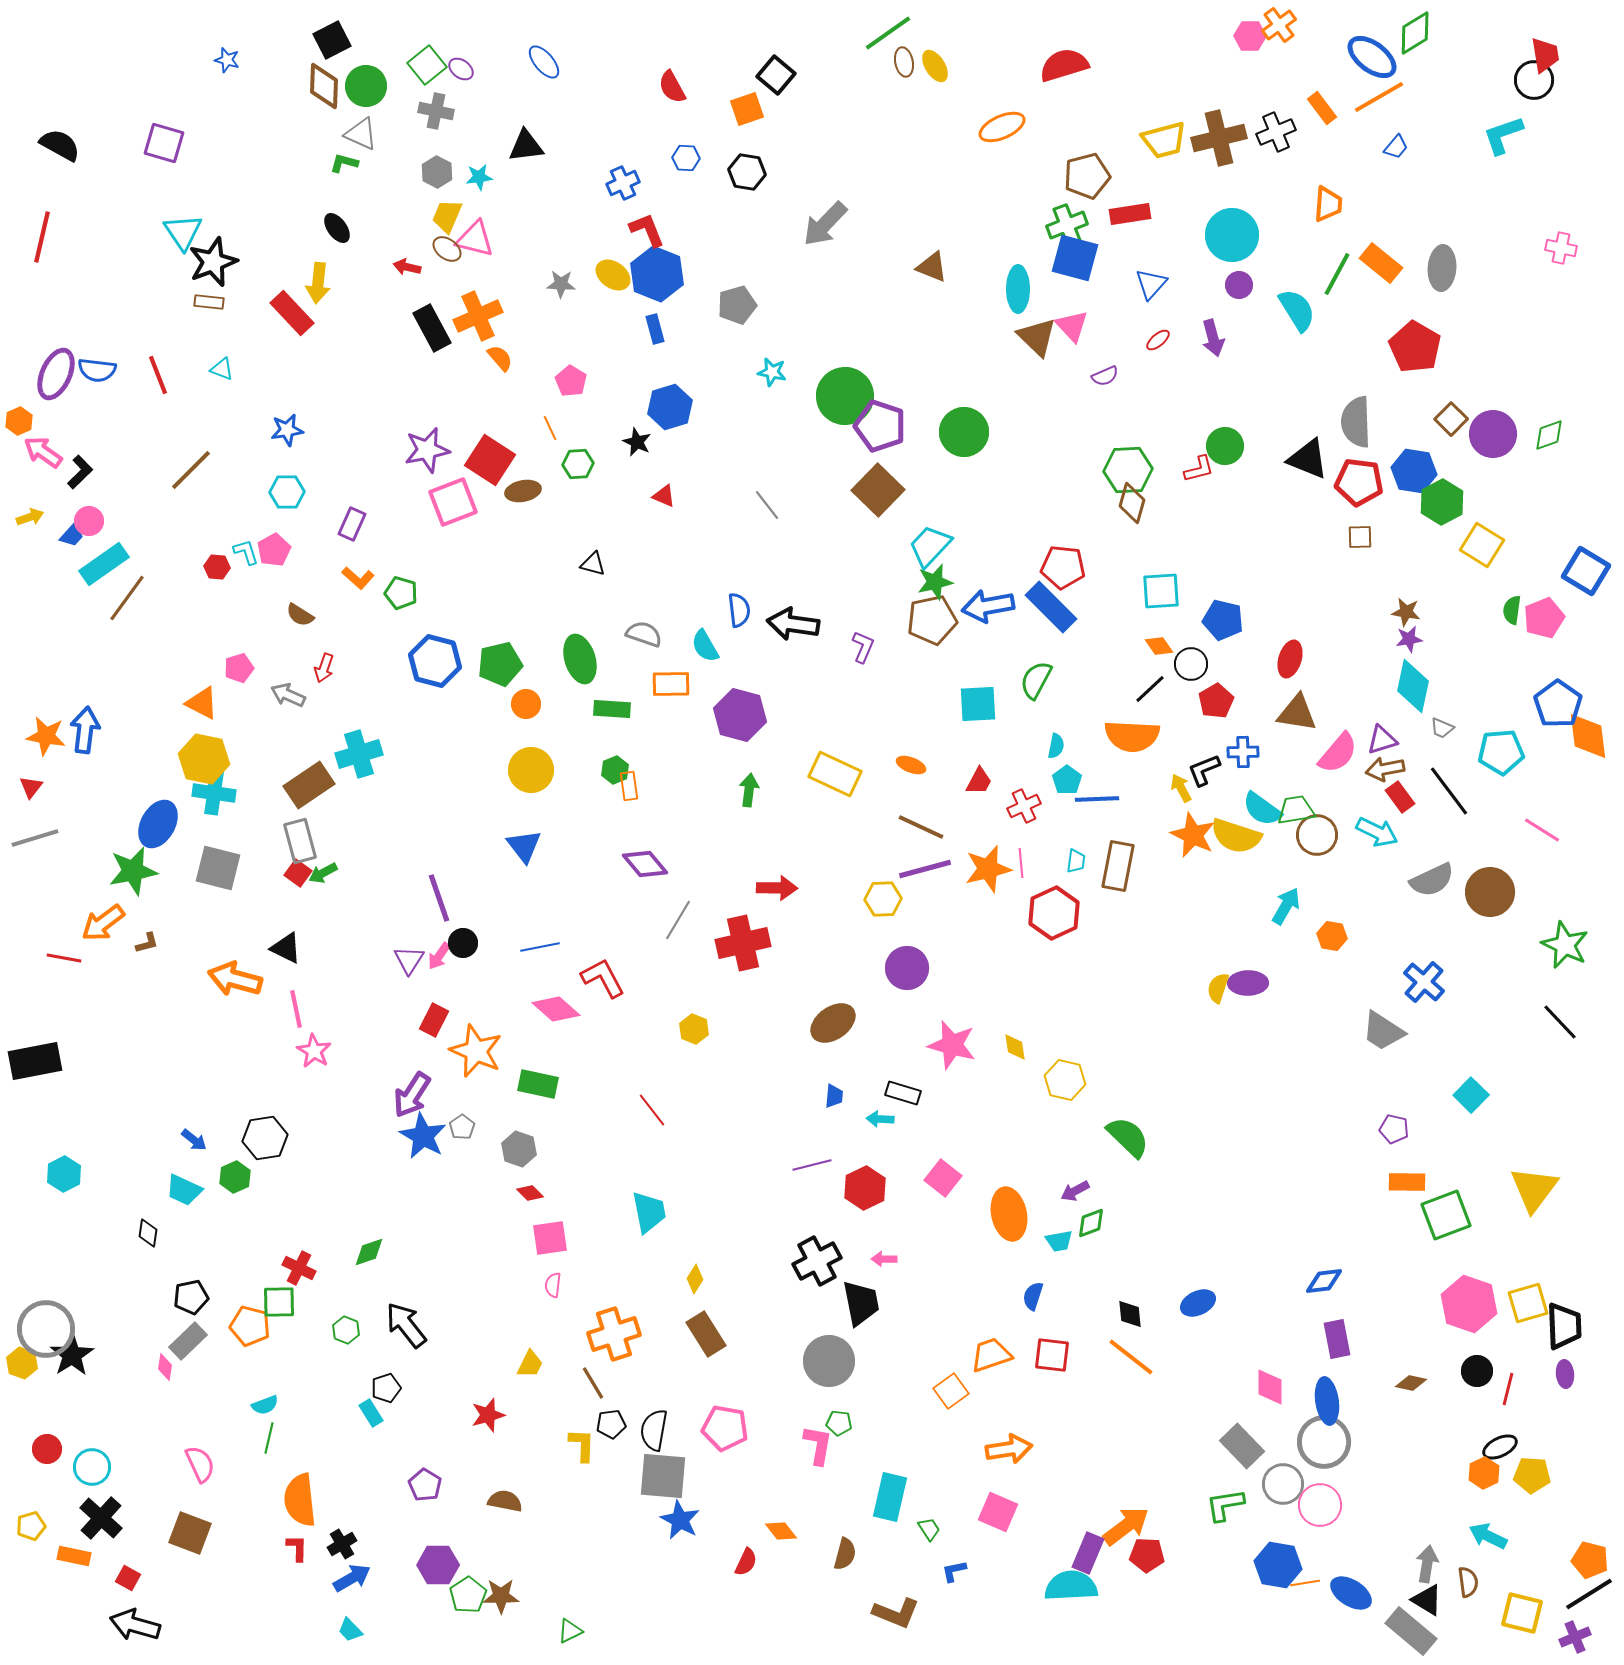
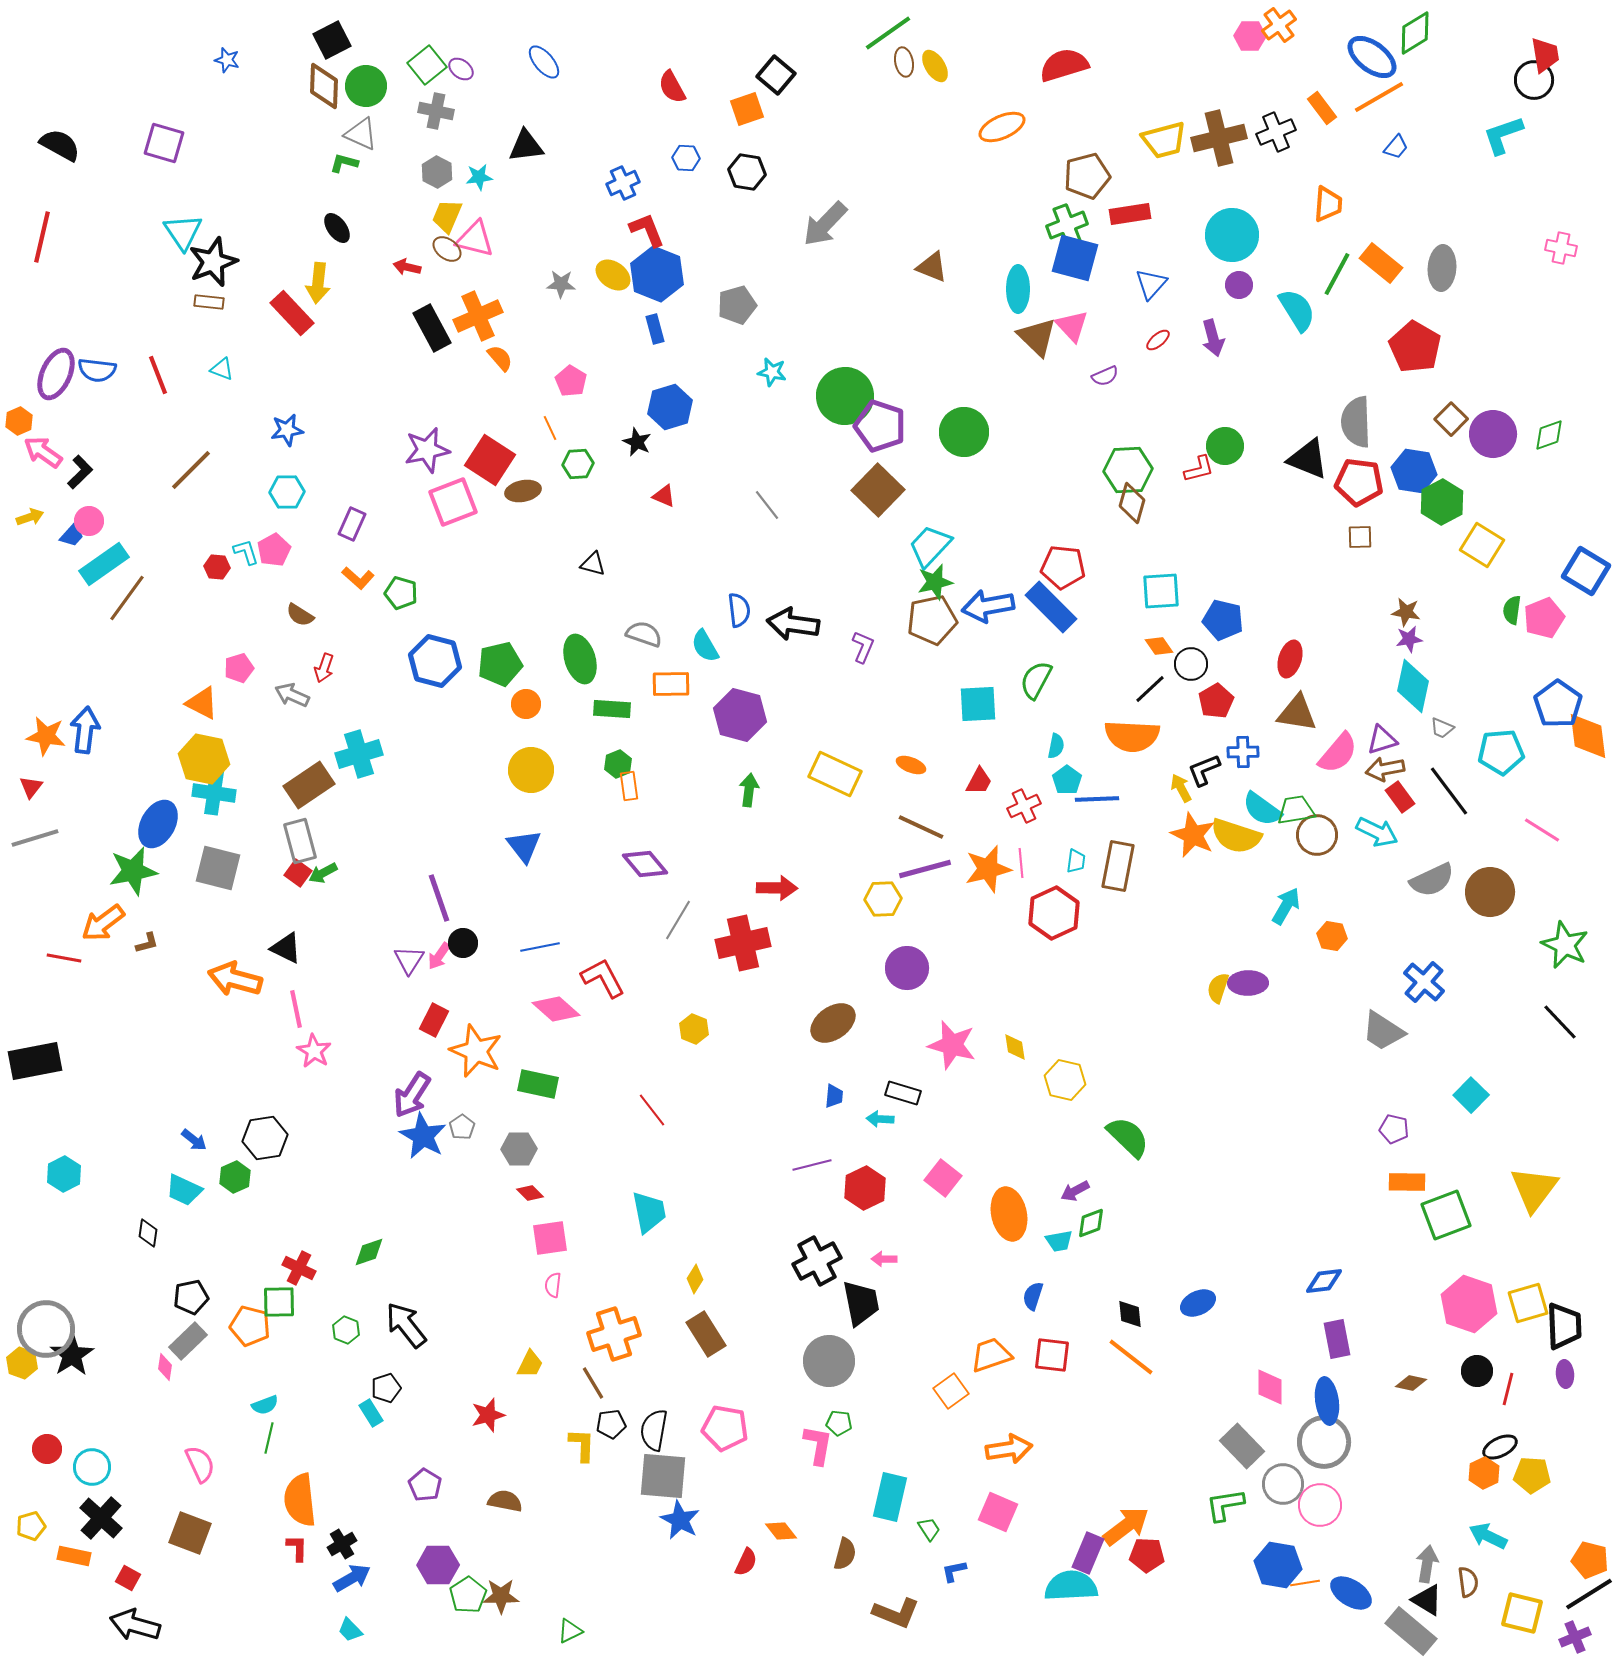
gray arrow at (288, 695): moved 4 px right
green hexagon at (615, 770): moved 3 px right, 6 px up
gray hexagon at (519, 1149): rotated 20 degrees counterclockwise
